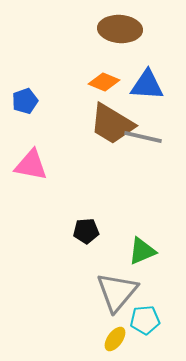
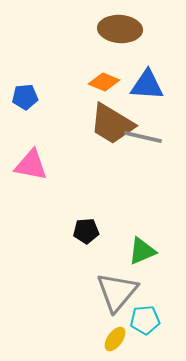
blue pentagon: moved 4 px up; rotated 15 degrees clockwise
